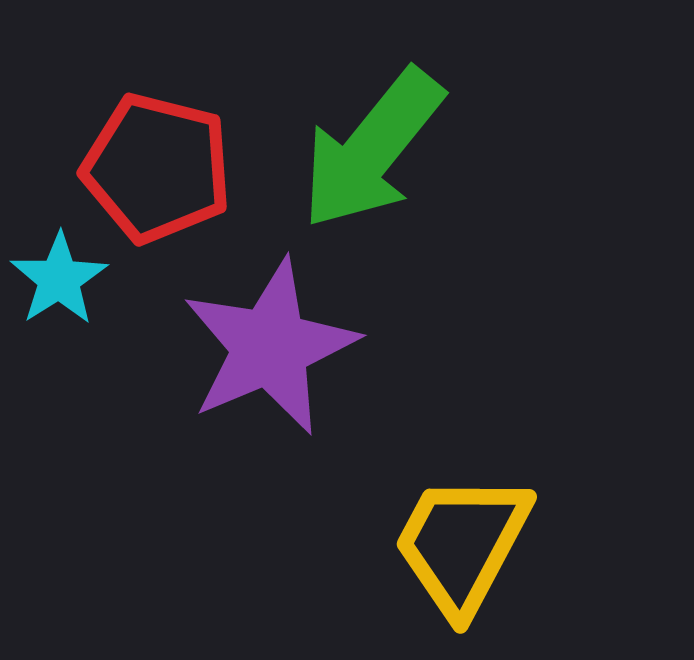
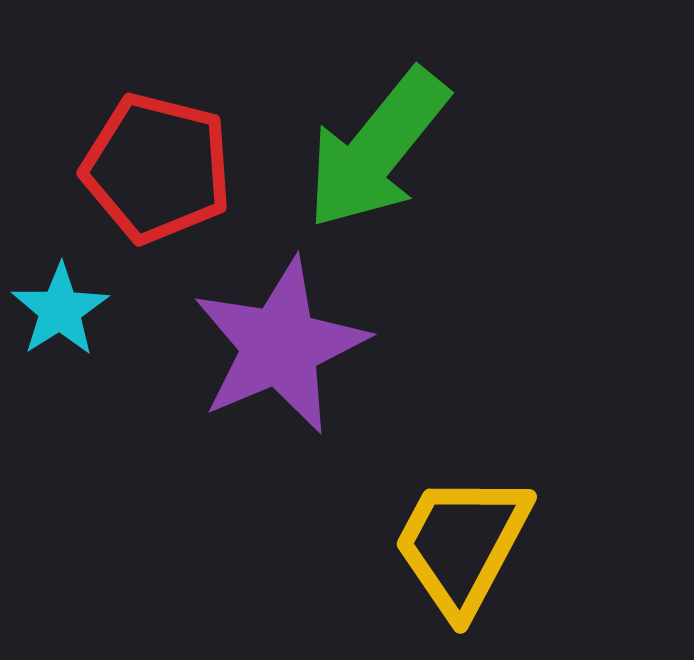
green arrow: moved 5 px right
cyan star: moved 1 px right, 31 px down
purple star: moved 10 px right, 1 px up
